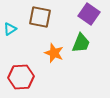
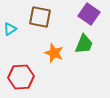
green trapezoid: moved 3 px right, 1 px down
